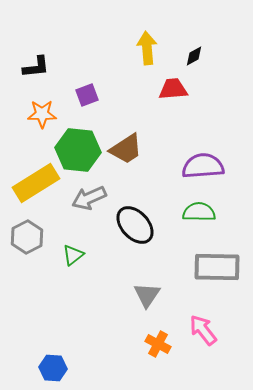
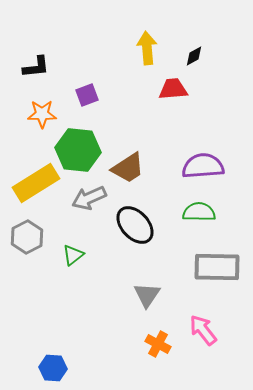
brown trapezoid: moved 2 px right, 19 px down
